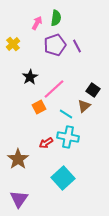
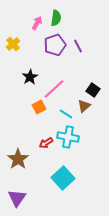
purple line: moved 1 px right
purple triangle: moved 2 px left, 1 px up
